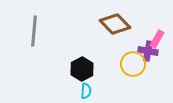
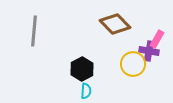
purple cross: moved 1 px right
